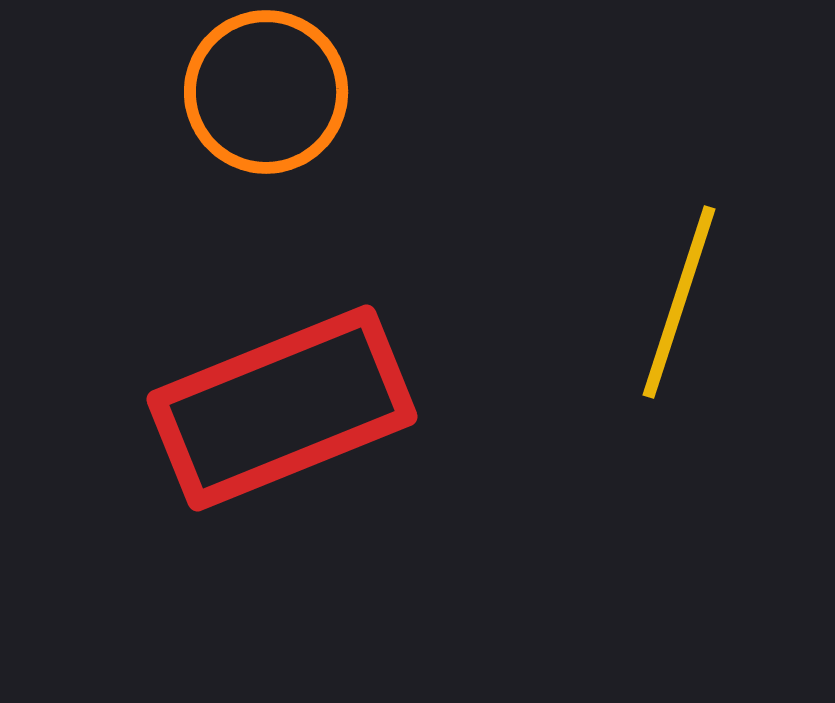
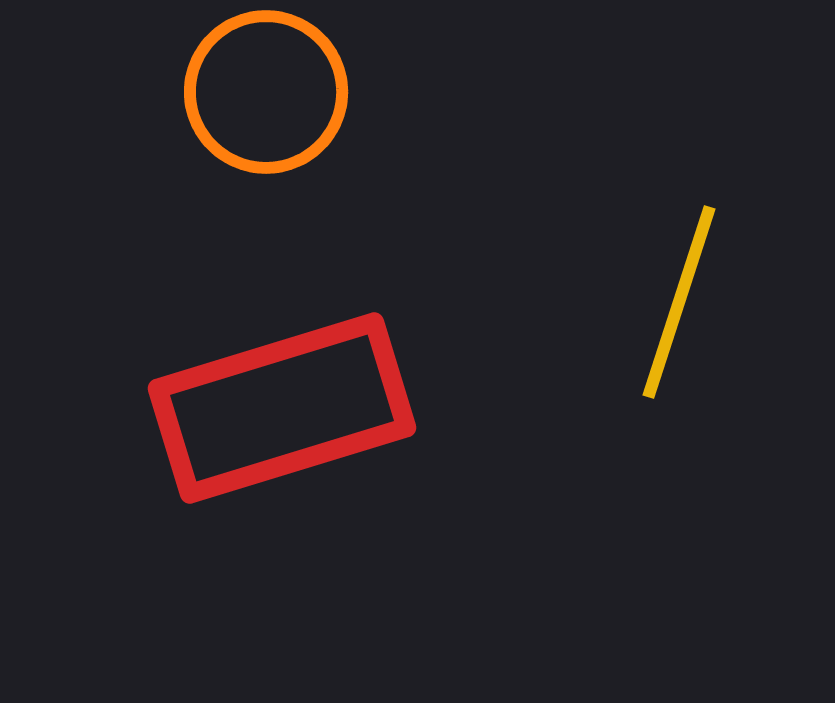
red rectangle: rotated 5 degrees clockwise
